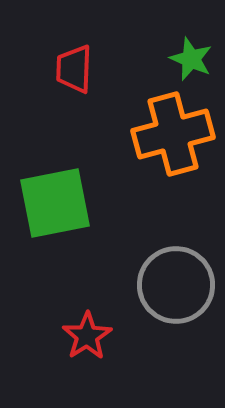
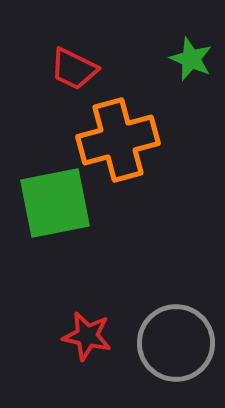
red trapezoid: rotated 66 degrees counterclockwise
orange cross: moved 55 px left, 6 px down
gray circle: moved 58 px down
red star: rotated 27 degrees counterclockwise
